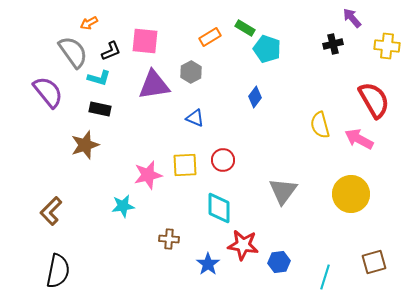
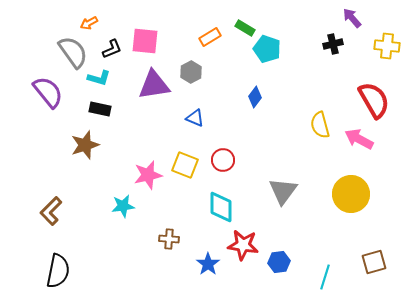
black L-shape: moved 1 px right, 2 px up
yellow square: rotated 24 degrees clockwise
cyan diamond: moved 2 px right, 1 px up
